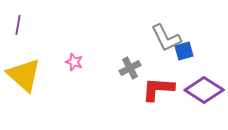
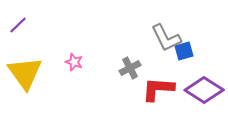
purple line: rotated 36 degrees clockwise
yellow triangle: moved 1 px right, 2 px up; rotated 12 degrees clockwise
